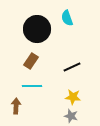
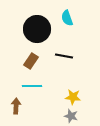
black line: moved 8 px left, 11 px up; rotated 36 degrees clockwise
